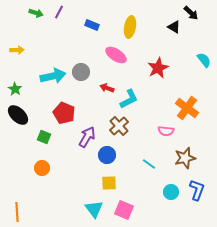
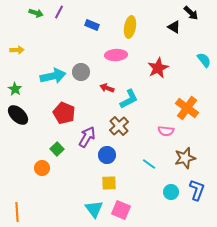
pink ellipse: rotated 35 degrees counterclockwise
green square: moved 13 px right, 12 px down; rotated 24 degrees clockwise
pink square: moved 3 px left
